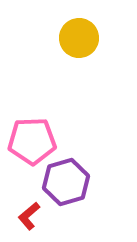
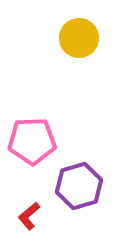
purple hexagon: moved 13 px right, 4 px down
